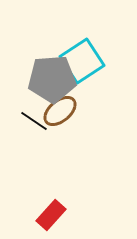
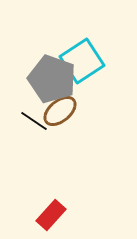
gray pentagon: rotated 24 degrees clockwise
